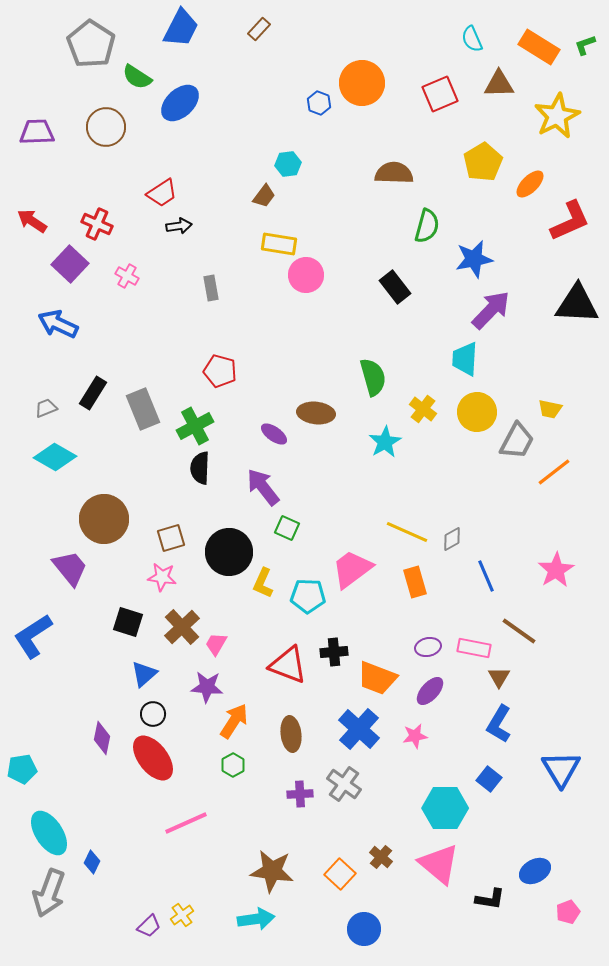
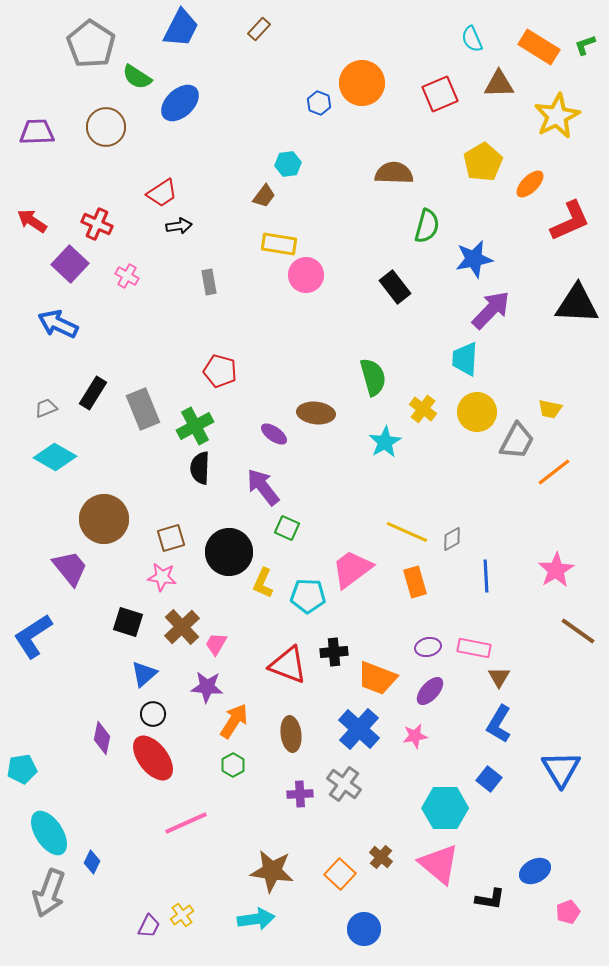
gray rectangle at (211, 288): moved 2 px left, 6 px up
blue line at (486, 576): rotated 20 degrees clockwise
brown line at (519, 631): moved 59 px right
purple trapezoid at (149, 926): rotated 20 degrees counterclockwise
